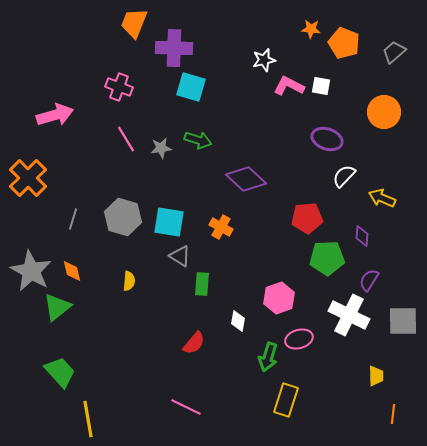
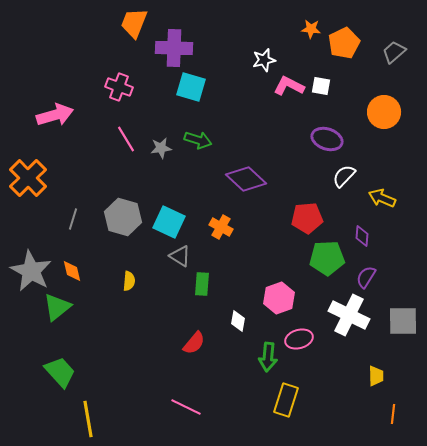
orange pentagon at (344, 43): rotated 24 degrees clockwise
cyan square at (169, 222): rotated 16 degrees clockwise
purple semicircle at (369, 280): moved 3 px left, 3 px up
green arrow at (268, 357): rotated 12 degrees counterclockwise
